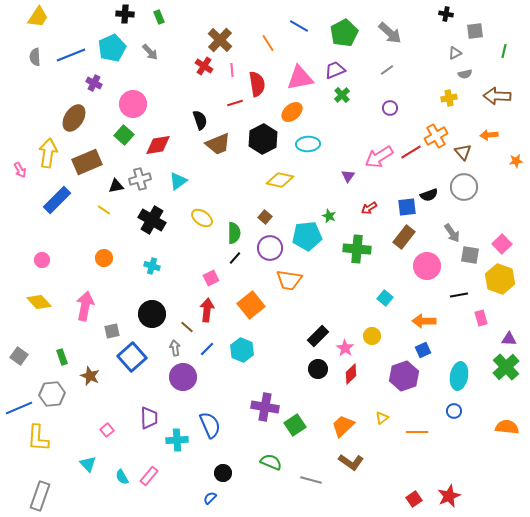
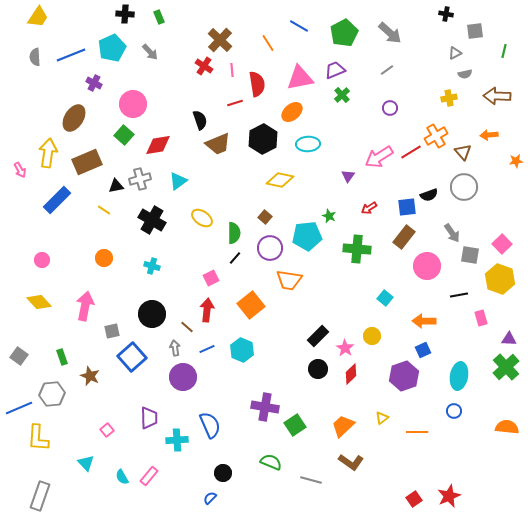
blue line at (207, 349): rotated 21 degrees clockwise
cyan triangle at (88, 464): moved 2 px left, 1 px up
